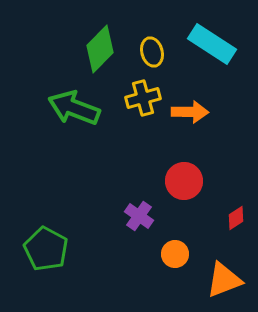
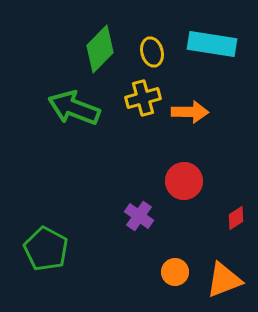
cyan rectangle: rotated 24 degrees counterclockwise
orange circle: moved 18 px down
